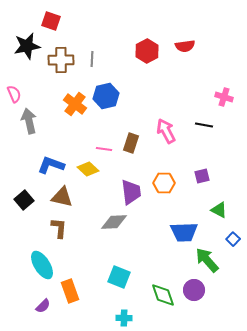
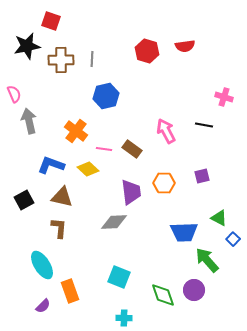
red hexagon: rotated 15 degrees counterclockwise
orange cross: moved 1 px right, 27 px down
brown rectangle: moved 1 px right, 6 px down; rotated 72 degrees counterclockwise
black square: rotated 12 degrees clockwise
green triangle: moved 8 px down
